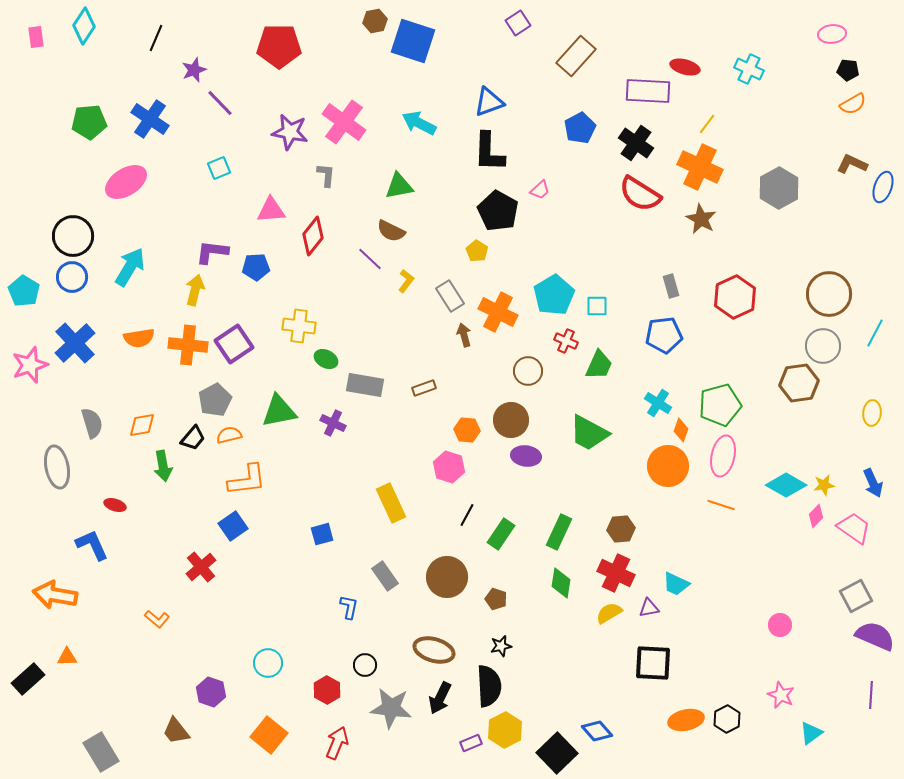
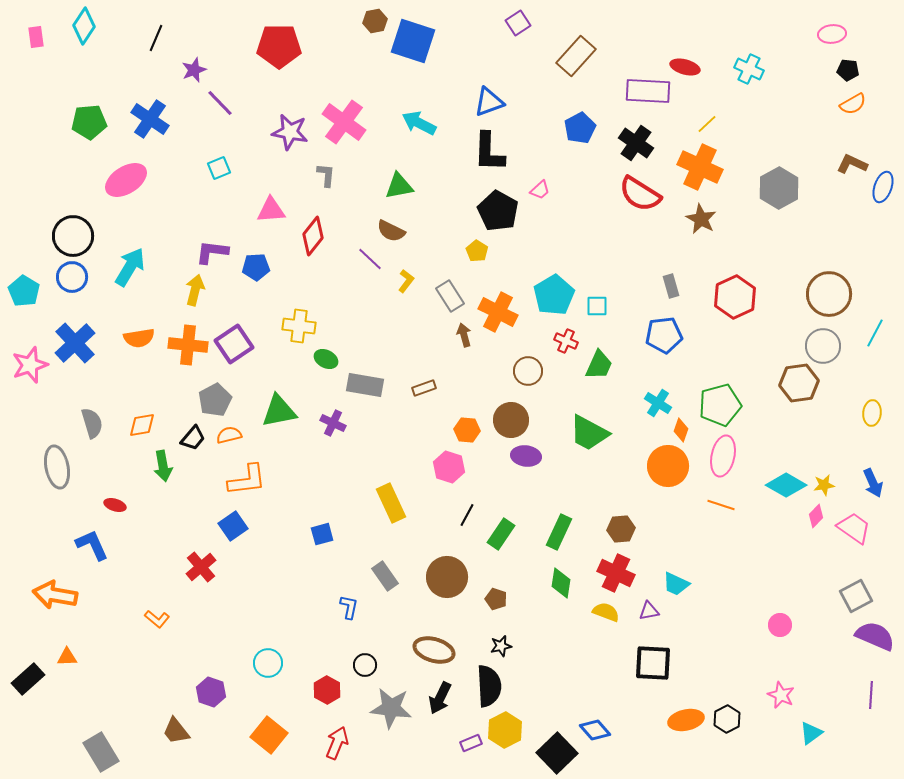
yellow line at (707, 124): rotated 10 degrees clockwise
pink ellipse at (126, 182): moved 2 px up
purple triangle at (649, 608): moved 3 px down
yellow semicircle at (609, 613): moved 3 px left, 1 px up; rotated 52 degrees clockwise
blue diamond at (597, 731): moved 2 px left, 1 px up
